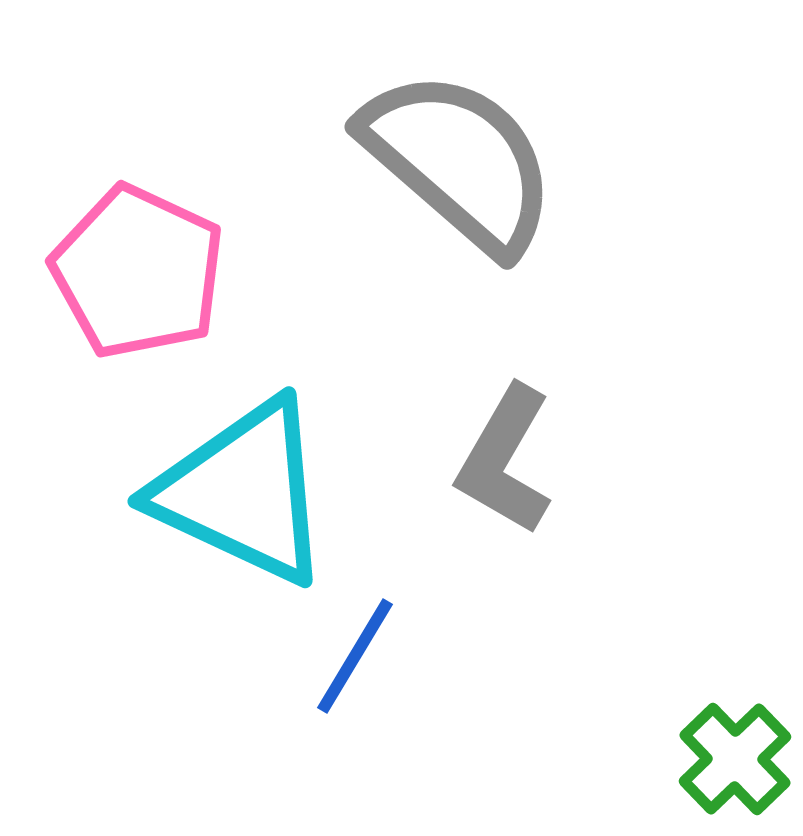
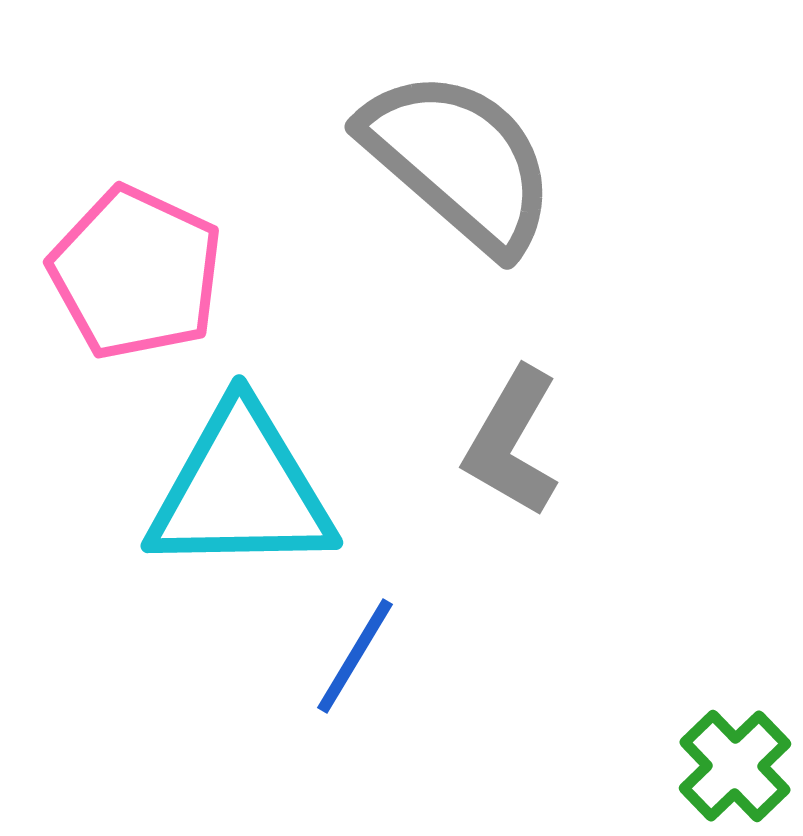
pink pentagon: moved 2 px left, 1 px down
gray L-shape: moved 7 px right, 18 px up
cyan triangle: moved 2 px left, 2 px up; rotated 26 degrees counterclockwise
green cross: moved 7 px down
